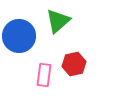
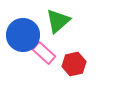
blue circle: moved 4 px right, 1 px up
pink rectangle: moved 22 px up; rotated 55 degrees counterclockwise
